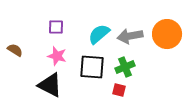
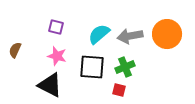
purple square: rotated 14 degrees clockwise
brown semicircle: rotated 98 degrees counterclockwise
